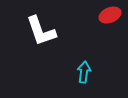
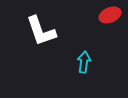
cyan arrow: moved 10 px up
